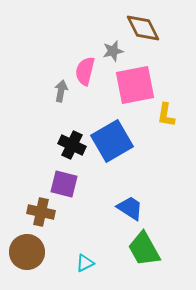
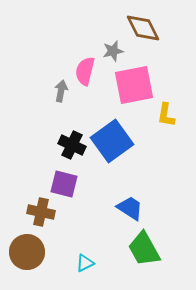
pink square: moved 1 px left
blue square: rotated 6 degrees counterclockwise
